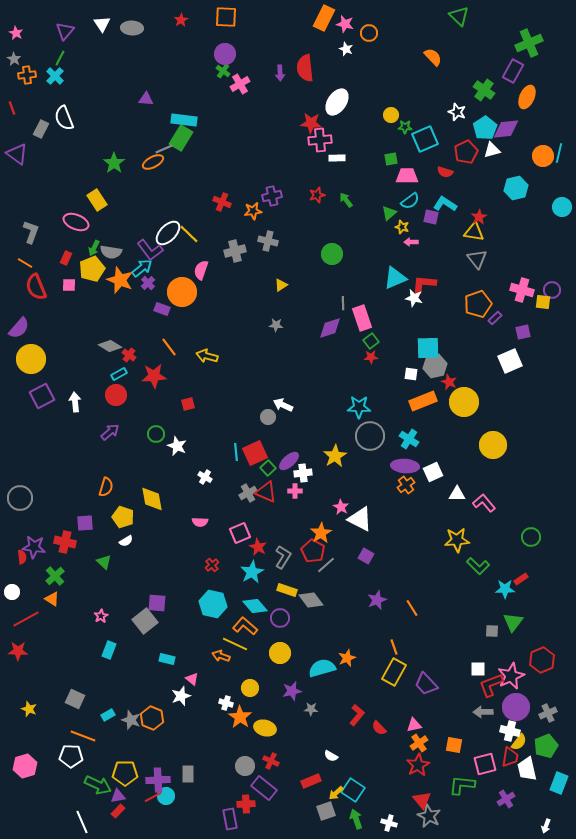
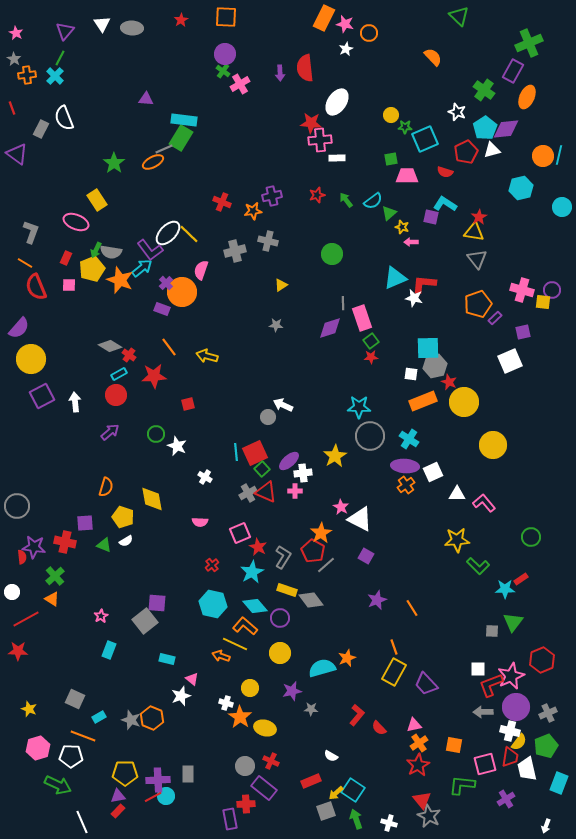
white star at (346, 49): rotated 24 degrees clockwise
cyan line at (559, 153): moved 2 px down
cyan hexagon at (516, 188): moved 5 px right
cyan semicircle at (410, 201): moved 37 px left
green arrow at (94, 248): moved 2 px right, 2 px down
purple cross at (148, 283): moved 18 px right
green square at (268, 468): moved 6 px left, 1 px down
gray circle at (20, 498): moved 3 px left, 8 px down
green triangle at (104, 562): moved 17 px up; rotated 21 degrees counterclockwise
cyan rectangle at (108, 715): moved 9 px left, 2 px down
pink hexagon at (25, 766): moved 13 px right, 18 px up
green arrow at (98, 785): moved 40 px left
